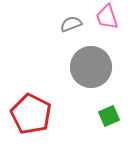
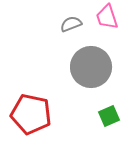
red pentagon: rotated 15 degrees counterclockwise
